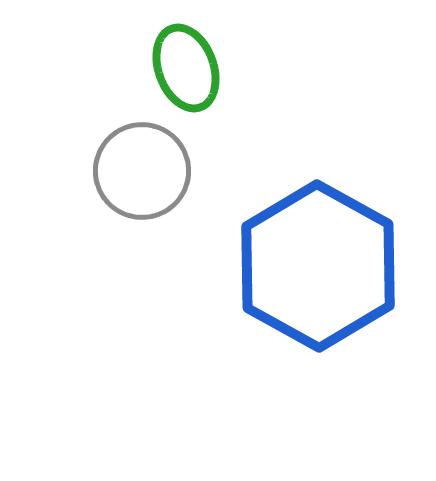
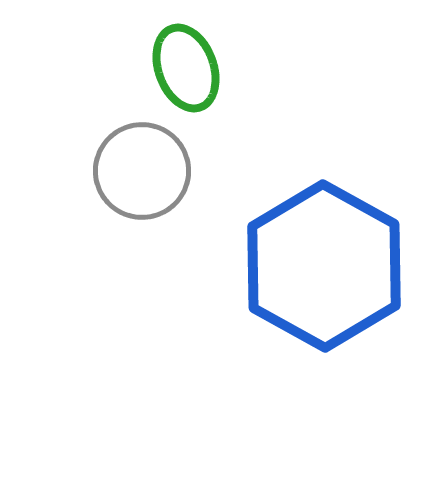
blue hexagon: moved 6 px right
